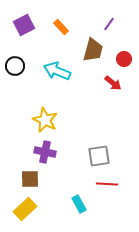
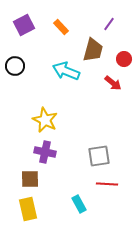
cyan arrow: moved 9 px right
yellow rectangle: moved 3 px right; rotated 60 degrees counterclockwise
